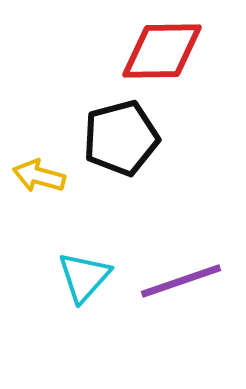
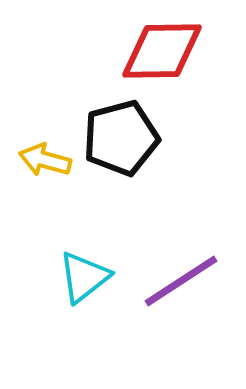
yellow arrow: moved 6 px right, 16 px up
cyan triangle: rotated 10 degrees clockwise
purple line: rotated 14 degrees counterclockwise
